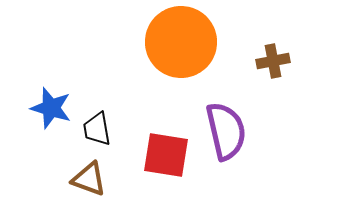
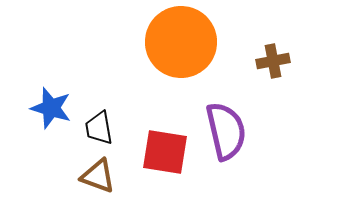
black trapezoid: moved 2 px right, 1 px up
red square: moved 1 px left, 3 px up
brown triangle: moved 9 px right, 3 px up
